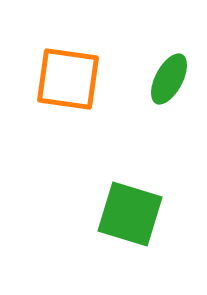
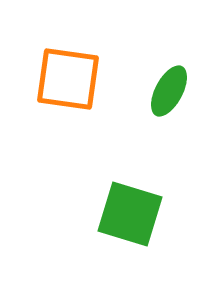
green ellipse: moved 12 px down
